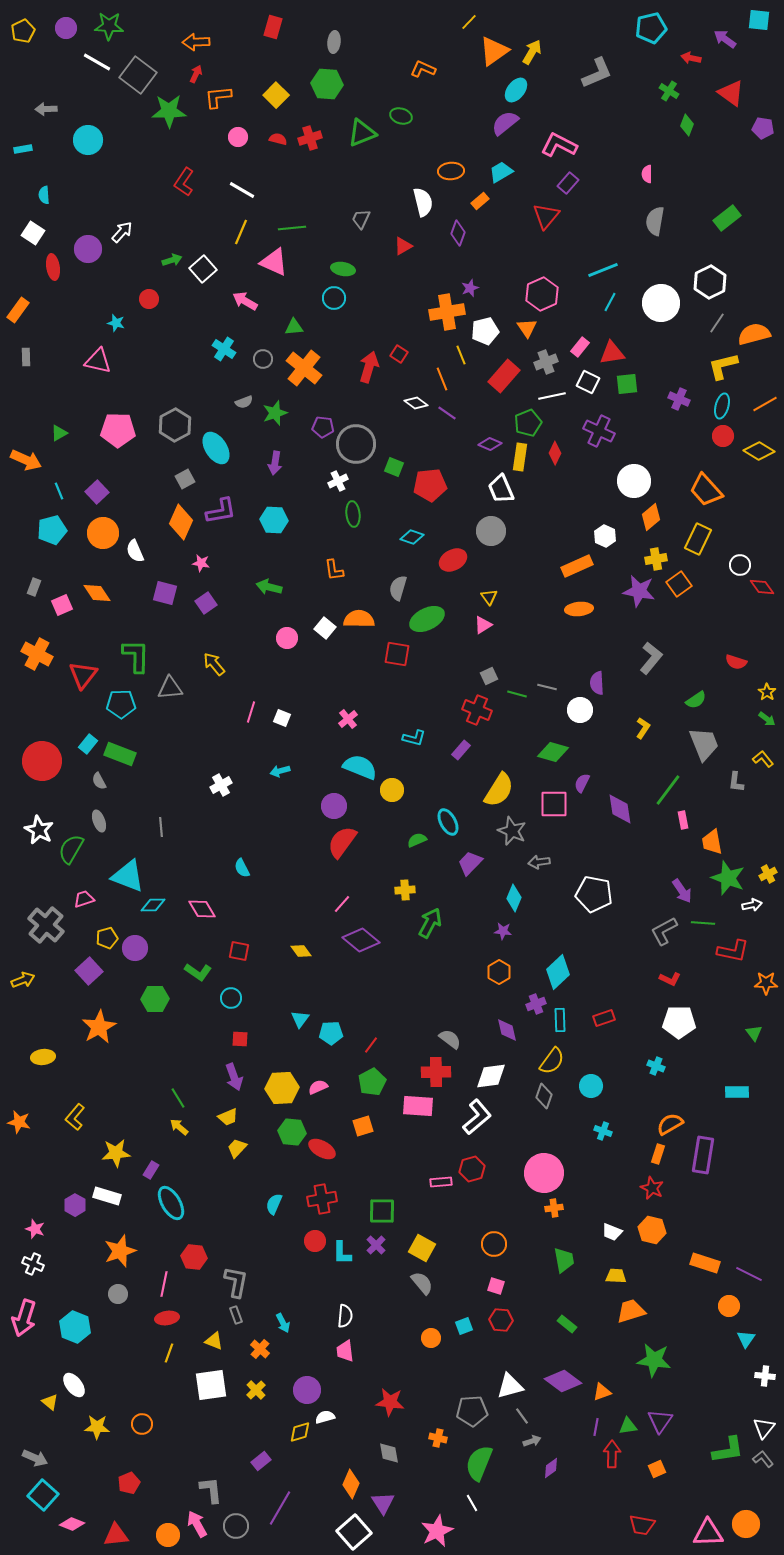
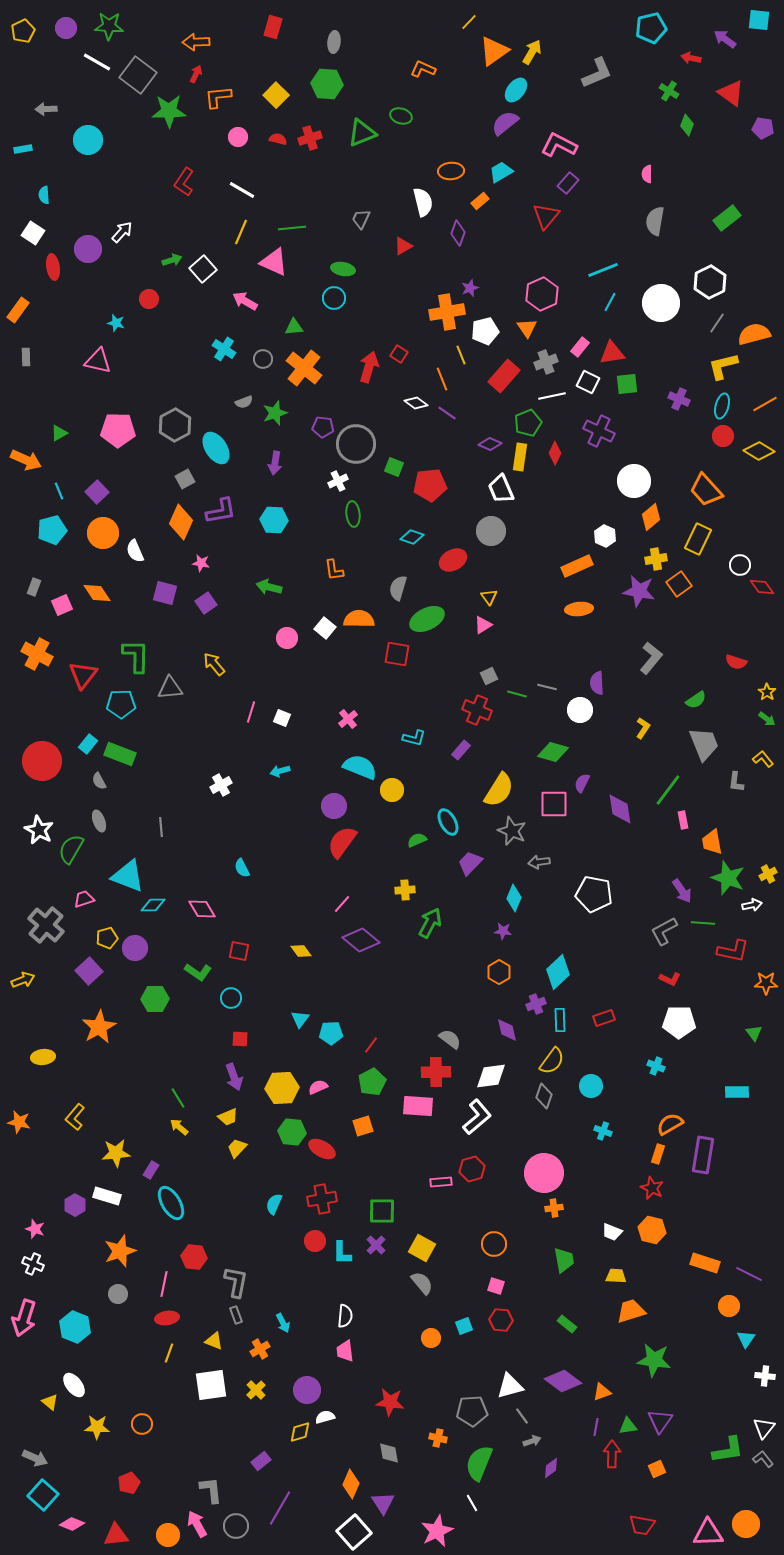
orange cross at (260, 1349): rotated 18 degrees clockwise
